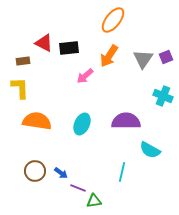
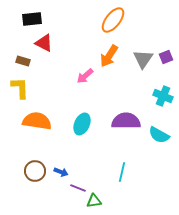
black rectangle: moved 37 px left, 29 px up
brown rectangle: rotated 24 degrees clockwise
cyan semicircle: moved 9 px right, 15 px up
blue arrow: moved 1 px up; rotated 16 degrees counterclockwise
